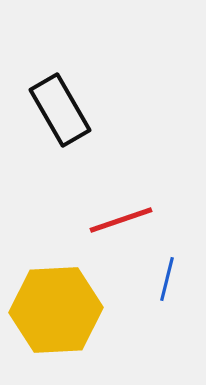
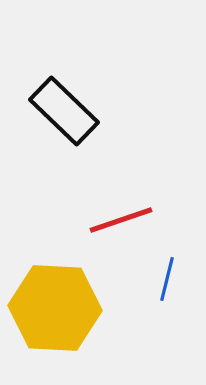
black rectangle: moved 4 px right, 1 px down; rotated 16 degrees counterclockwise
yellow hexagon: moved 1 px left, 2 px up; rotated 6 degrees clockwise
